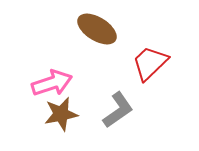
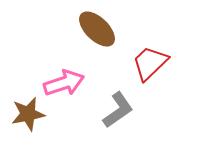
brown ellipse: rotated 12 degrees clockwise
pink arrow: moved 12 px right
brown star: moved 33 px left
